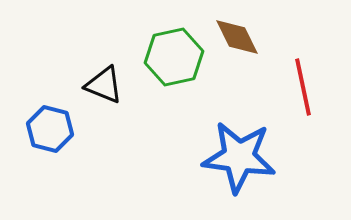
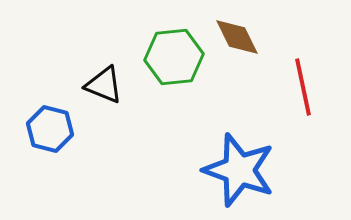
green hexagon: rotated 6 degrees clockwise
blue star: moved 13 px down; rotated 12 degrees clockwise
